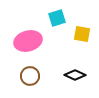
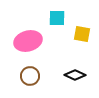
cyan square: rotated 18 degrees clockwise
